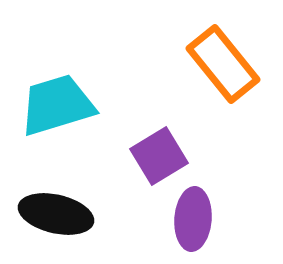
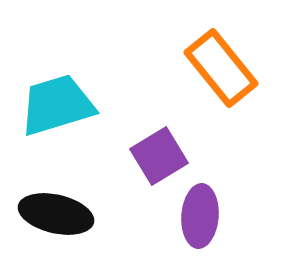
orange rectangle: moved 2 px left, 4 px down
purple ellipse: moved 7 px right, 3 px up
